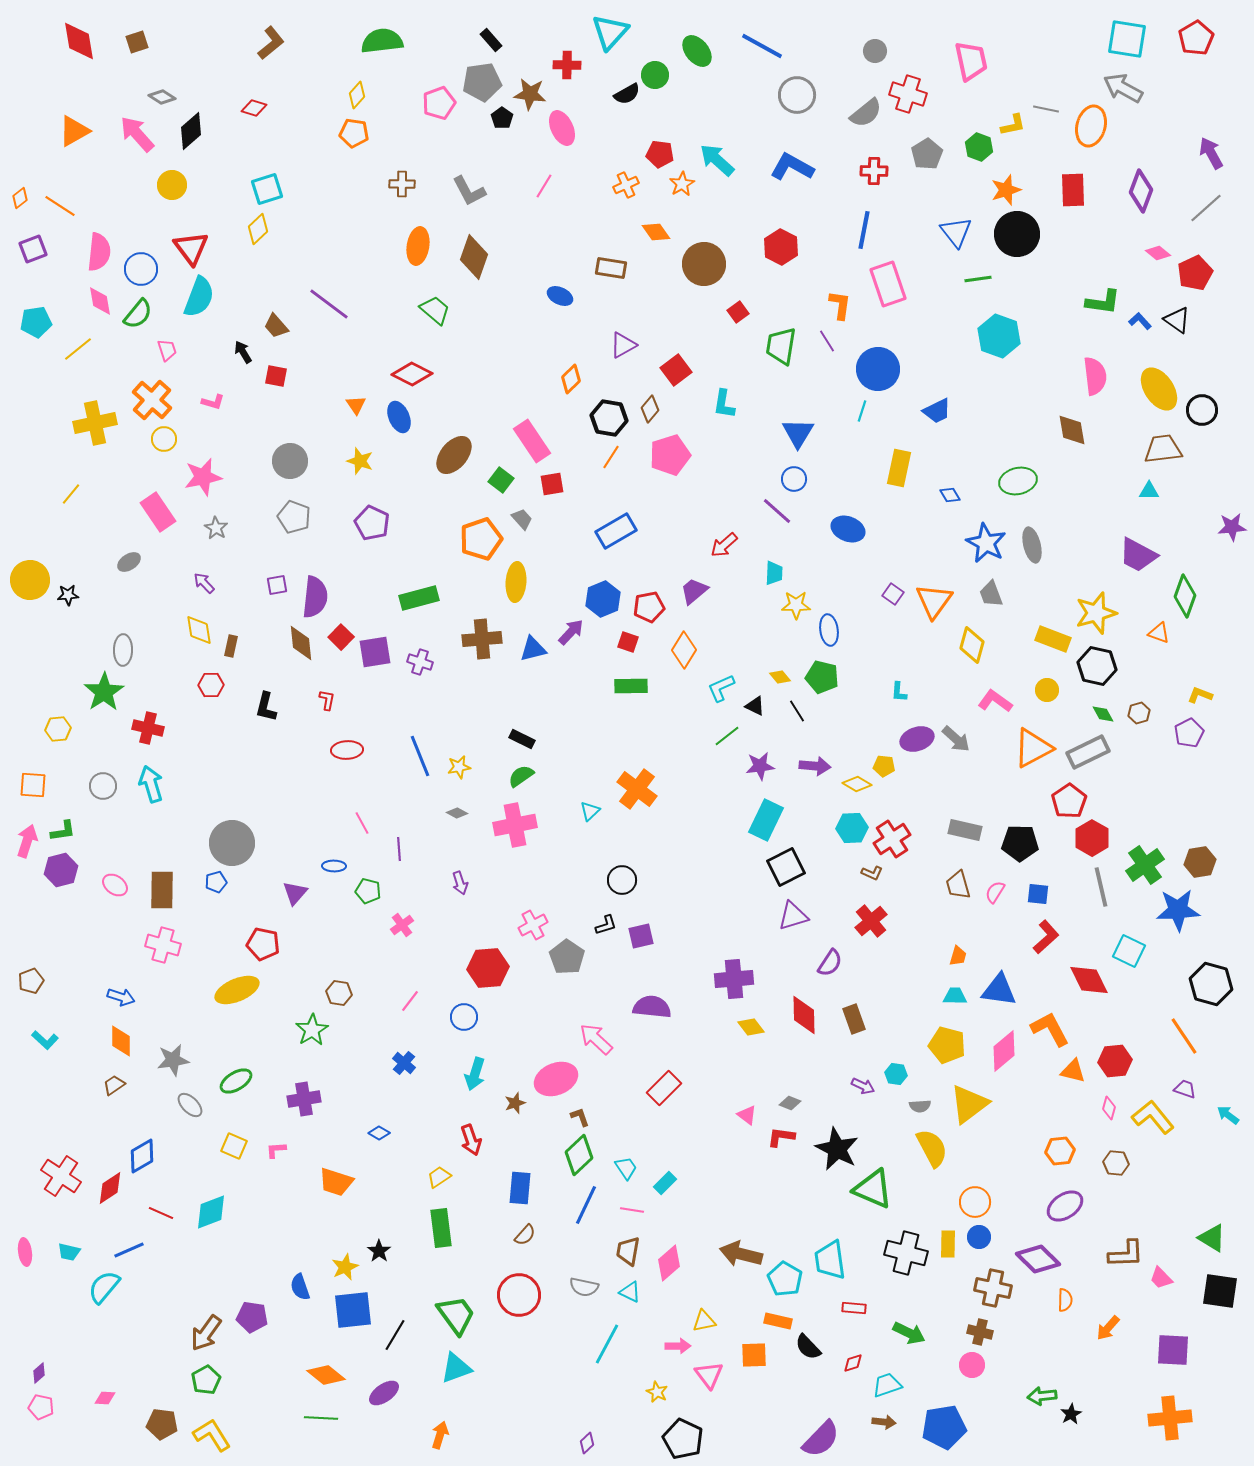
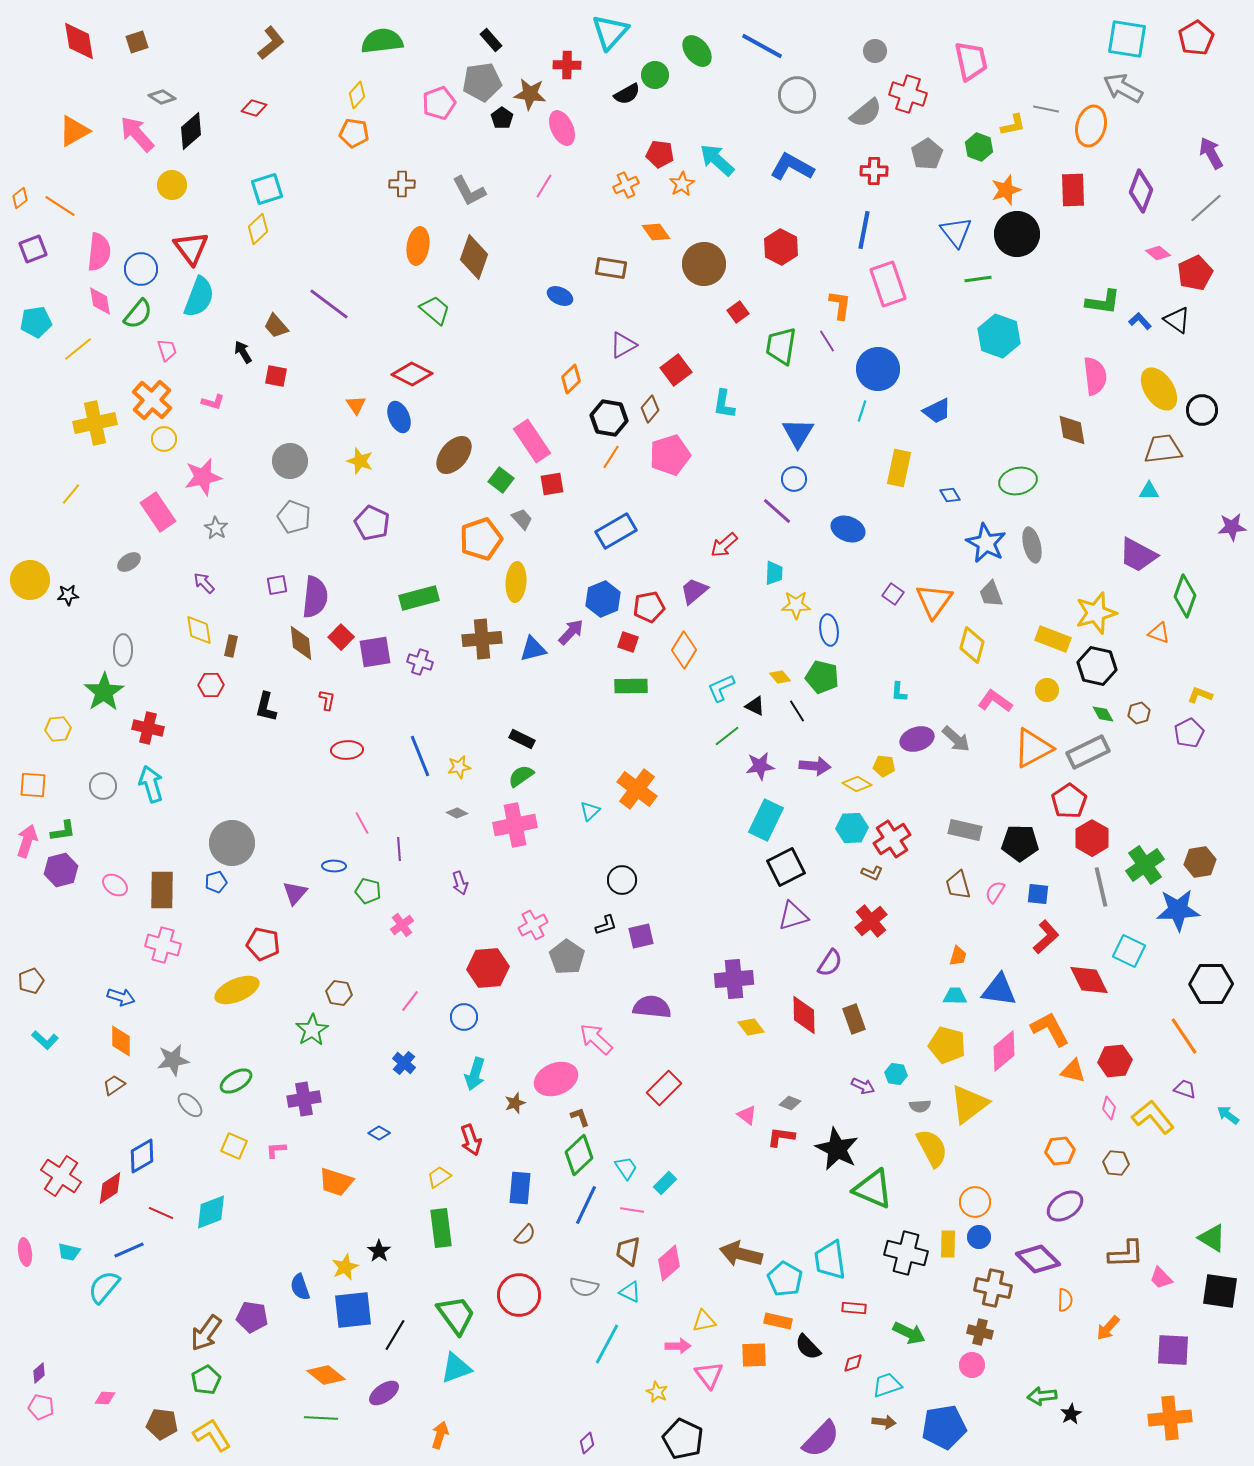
black hexagon at (1211, 984): rotated 15 degrees counterclockwise
